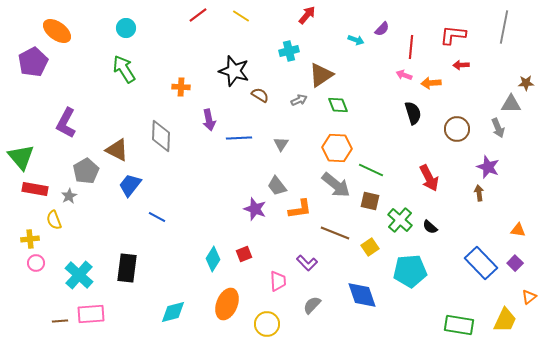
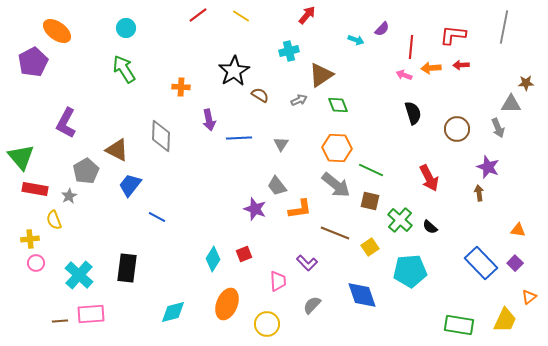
black star at (234, 71): rotated 24 degrees clockwise
orange arrow at (431, 83): moved 15 px up
